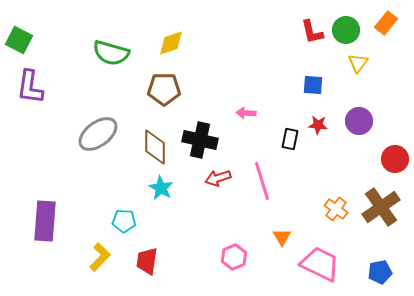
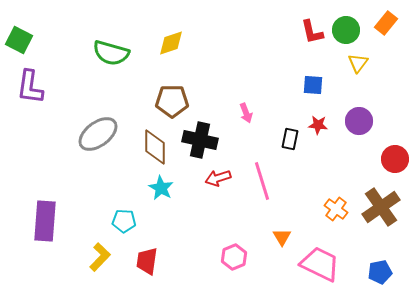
brown pentagon: moved 8 px right, 12 px down
pink arrow: rotated 114 degrees counterclockwise
